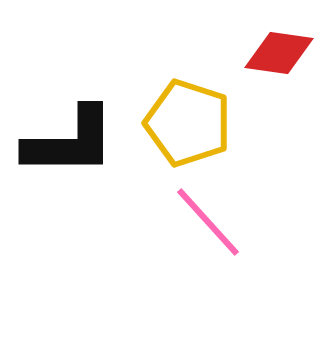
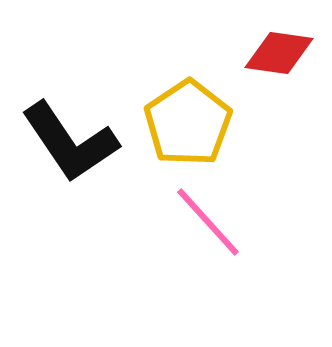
yellow pentagon: rotated 20 degrees clockwise
black L-shape: rotated 56 degrees clockwise
